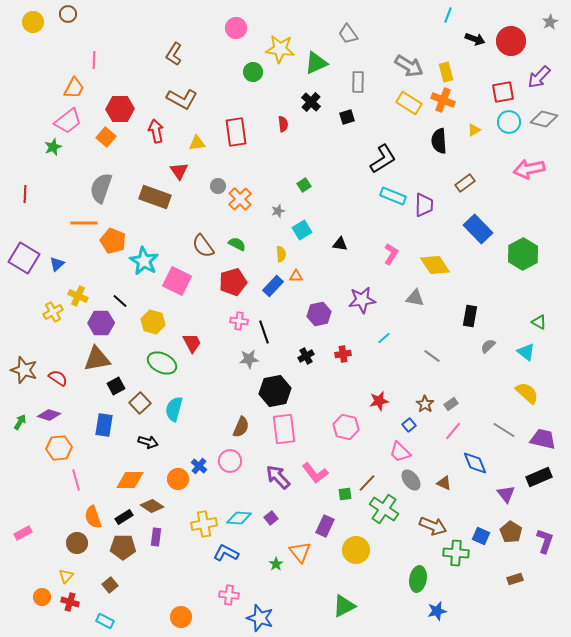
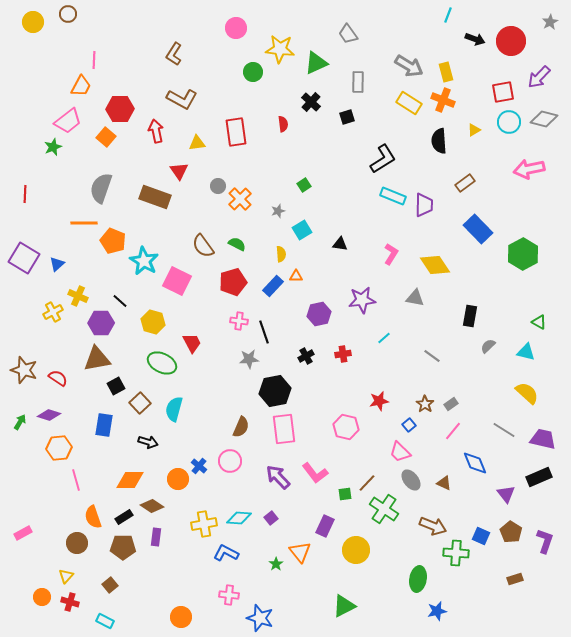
orange trapezoid at (74, 88): moved 7 px right, 2 px up
cyan triangle at (526, 352): rotated 24 degrees counterclockwise
